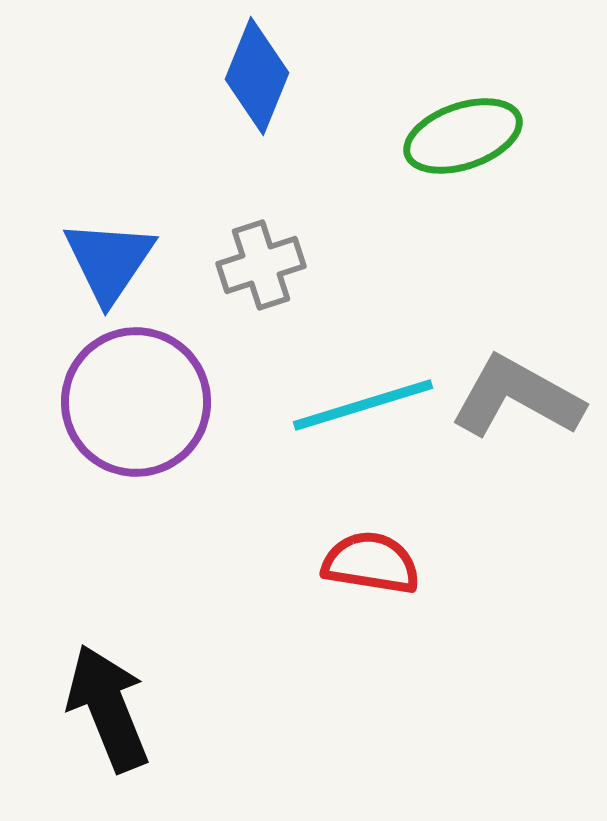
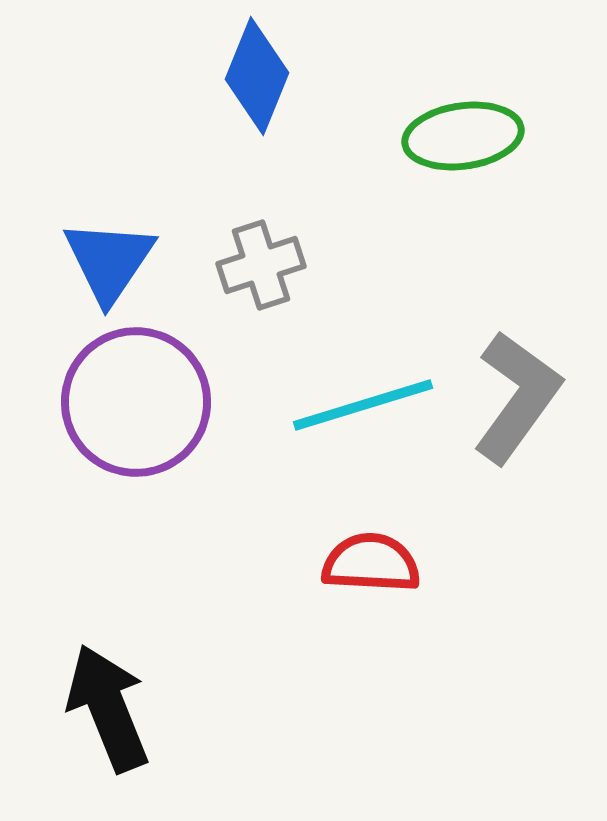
green ellipse: rotated 11 degrees clockwise
gray L-shape: rotated 97 degrees clockwise
red semicircle: rotated 6 degrees counterclockwise
